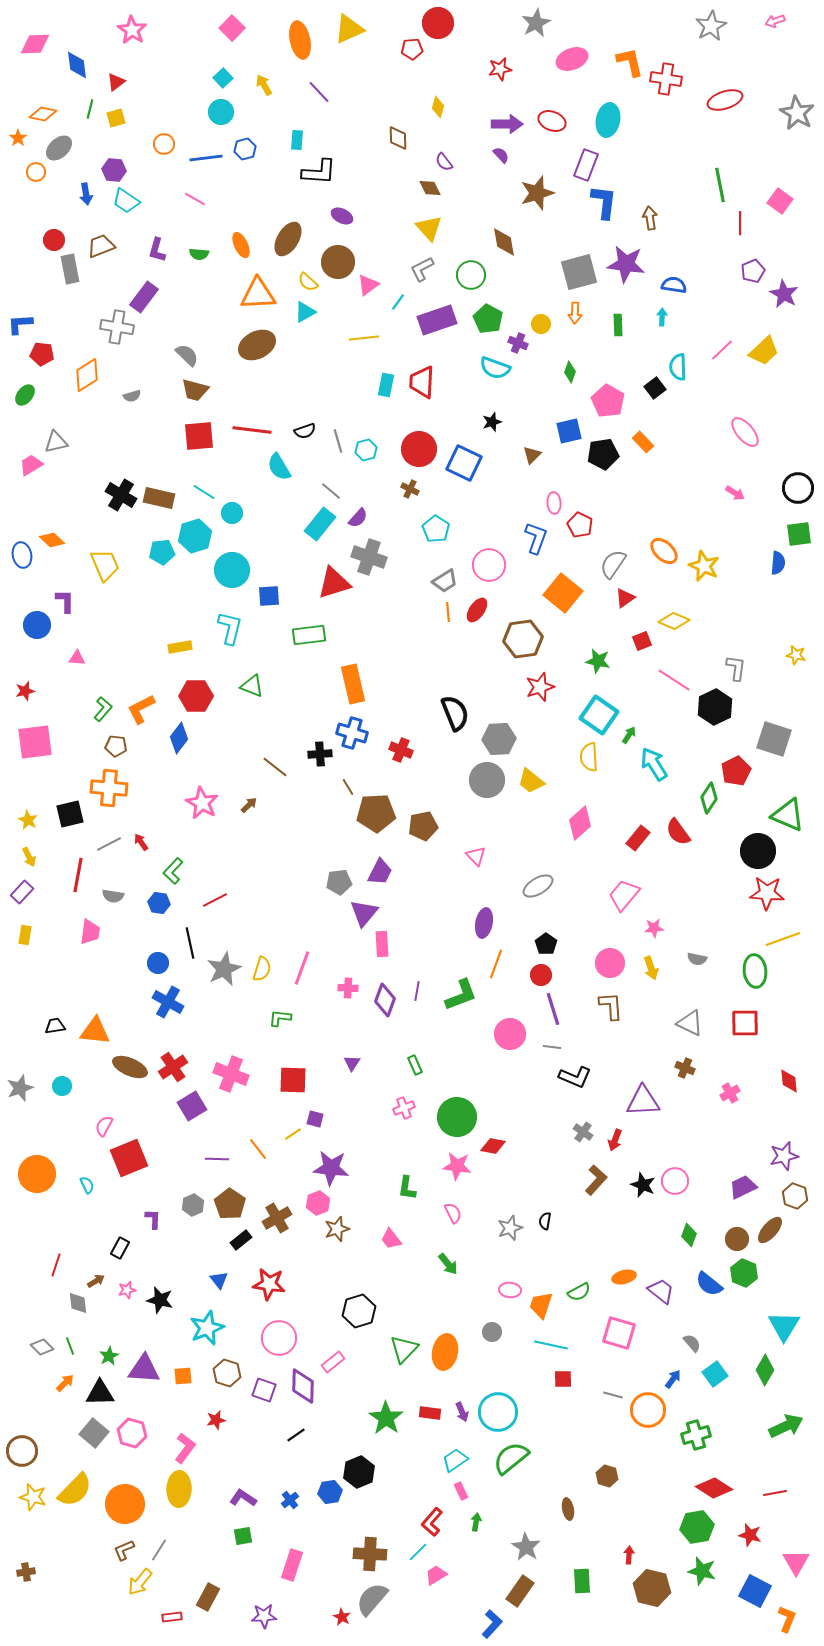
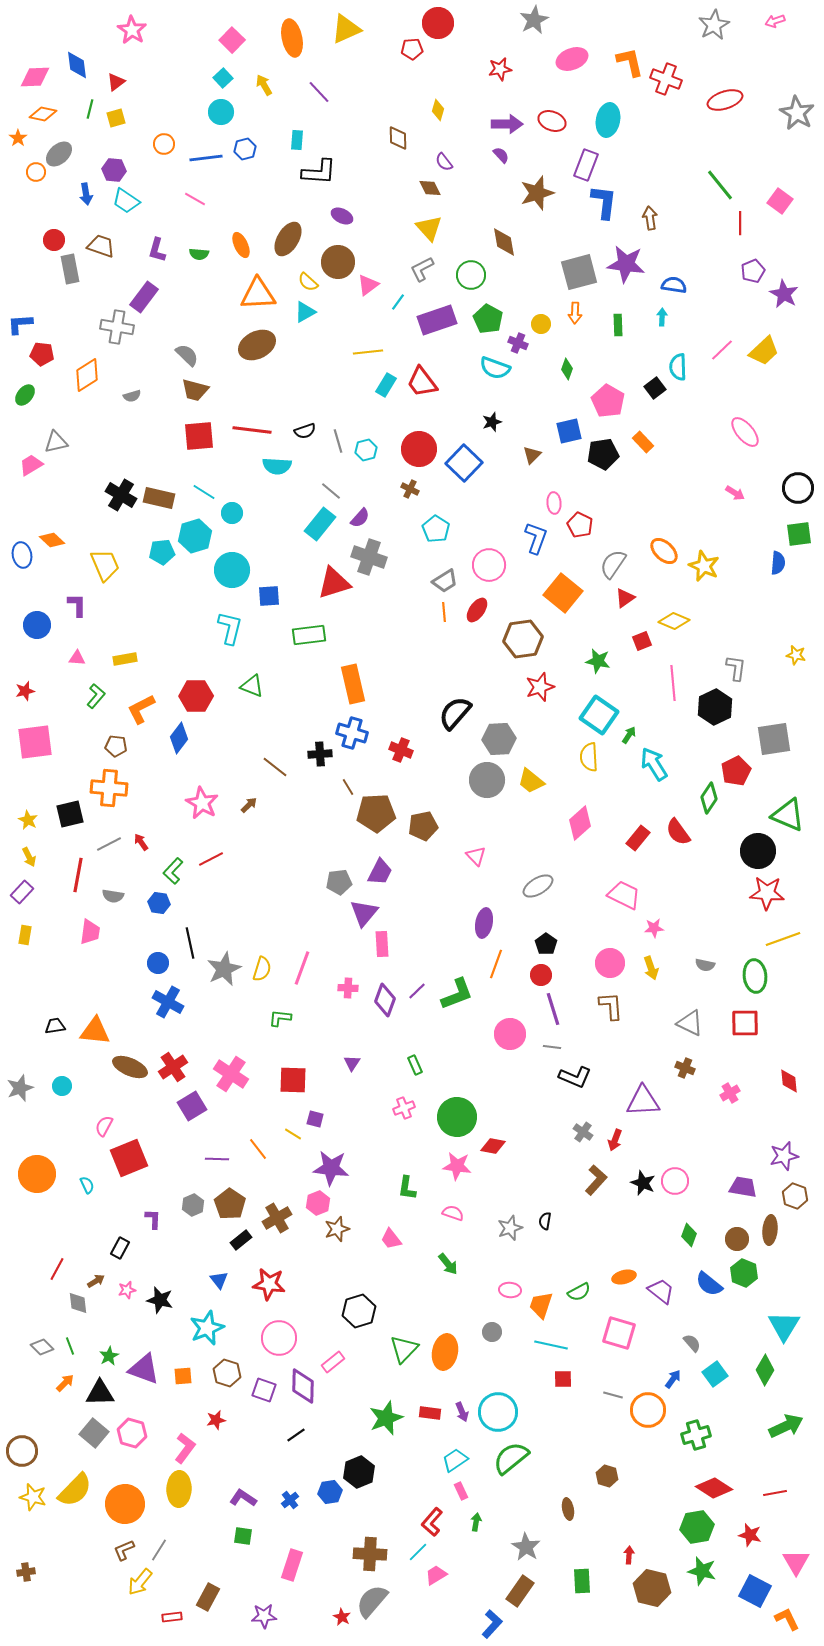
gray star at (536, 23): moved 2 px left, 3 px up
gray star at (711, 26): moved 3 px right, 1 px up
pink square at (232, 28): moved 12 px down
yellow triangle at (349, 29): moved 3 px left
orange ellipse at (300, 40): moved 8 px left, 2 px up
pink diamond at (35, 44): moved 33 px down
red cross at (666, 79): rotated 12 degrees clockwise
yellow diamond at (438, 107): moved 3 px down
gray ellipse at (59, 148): moved 6 px down
green line at (720, 185): rotated 28 degrees counterclockwise
brown trapezoid at (101, 246): rotated 40 degrees clockwise
yellow line at (364, 338): moved 4 px right, 14 px down
green diamond at (570, 372): moved 3 px left, 3 px up
red trapezoid at (422, 382): rotated 40 degrees counterclockwise
cyan rectangle at (386, 385): rotated 20 degrees clockwise
blue square at (464, 463): rotated 18 degrees clockwise
cyan semicircle at (279, 467): moved 2 px left, 1 px up; rotated 56 degrees counterclockwise
purple semicircle at (358, 518): moved 2 px right
purple L-shape at (65, 601): moved 12 px right, 4 px down
orange line at (448, 612): moved 4 px left
yellow rectangle at (180, 647): moved 55 px left, 12 px down
pink line at (674, 680): moved 1 px left, 3 px down; rotated 52 degrees clockwise
green L-shape at (103, 709): moved 7 px left, 13 px up
black semicircle at (455, 713): rotated 117 degrees counterclockwise
gray square at (774, 739): rotated 27 degrees counterclockwise
pink trapezoid at (624, 895): rotated 76 degrees clockwise
red line at (215, 900): moved 4 px left, 41 px up
gray semicircle at (697, 959): moved 8 px right, 6 px down
green ellipse at (755, 971): moved 5 px down
purple line at (417, 991): rotated 36 degrees clockwise
green L-shape at (461, 995): moved 4 px left, 1 px up
pink cross at (231, 1074): rotated 12 degrees clockwise
yellow line at (293, 1134): rotated 66 degrees clockwise
black star at (643, 1185): moved 2 px up
purple trapezoid at (743, 1187): rotated 36 degrees clockwise
pink semicircle at (453, 1213): rotated 45 degrees counterclockwise
brown ellipse at (770, 1230): rotated 36 degrees counterclockwise
red line at (56, 1265): moved 1 px right, 4 px down; rotated 10 degrees clockwise
purple triangle at (144, 1369): rotated 16 degrees clockwise
green star at (386, 1418): rotated 16 degrees clockwise
green square at (243, 1536): rotated 18 degrees clockwise
gray semicircle at (372, 1599): moved 2 px down
orange L-shape at (787, 1619): rotated 48 degrees counterclockwise
